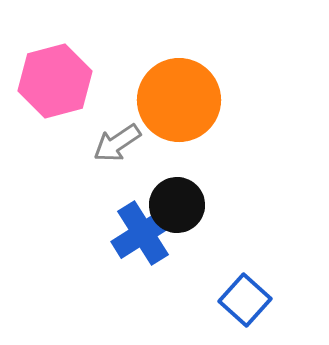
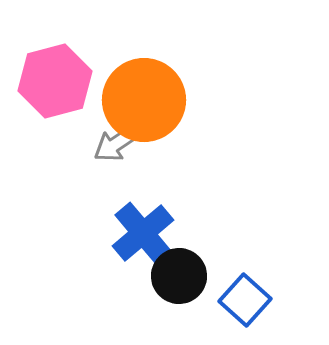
orange circle: moved 35 px left
black circle: moved 2 px right, 71 px down
blue cross: rotated 8 degrees counterclockwise
